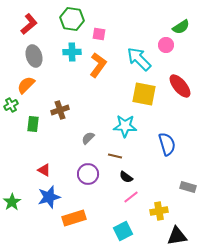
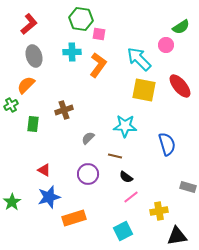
green hexagon: moved 9 px right
yellow square: moved 4 px up
brown cross: moved 4 px right
